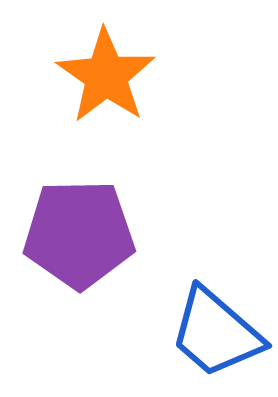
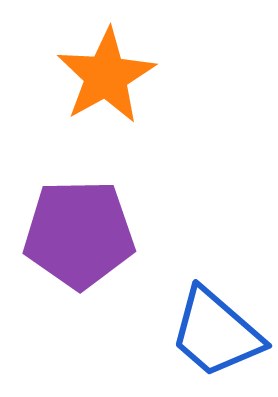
orange star: rotated 8 degrees clockwise
